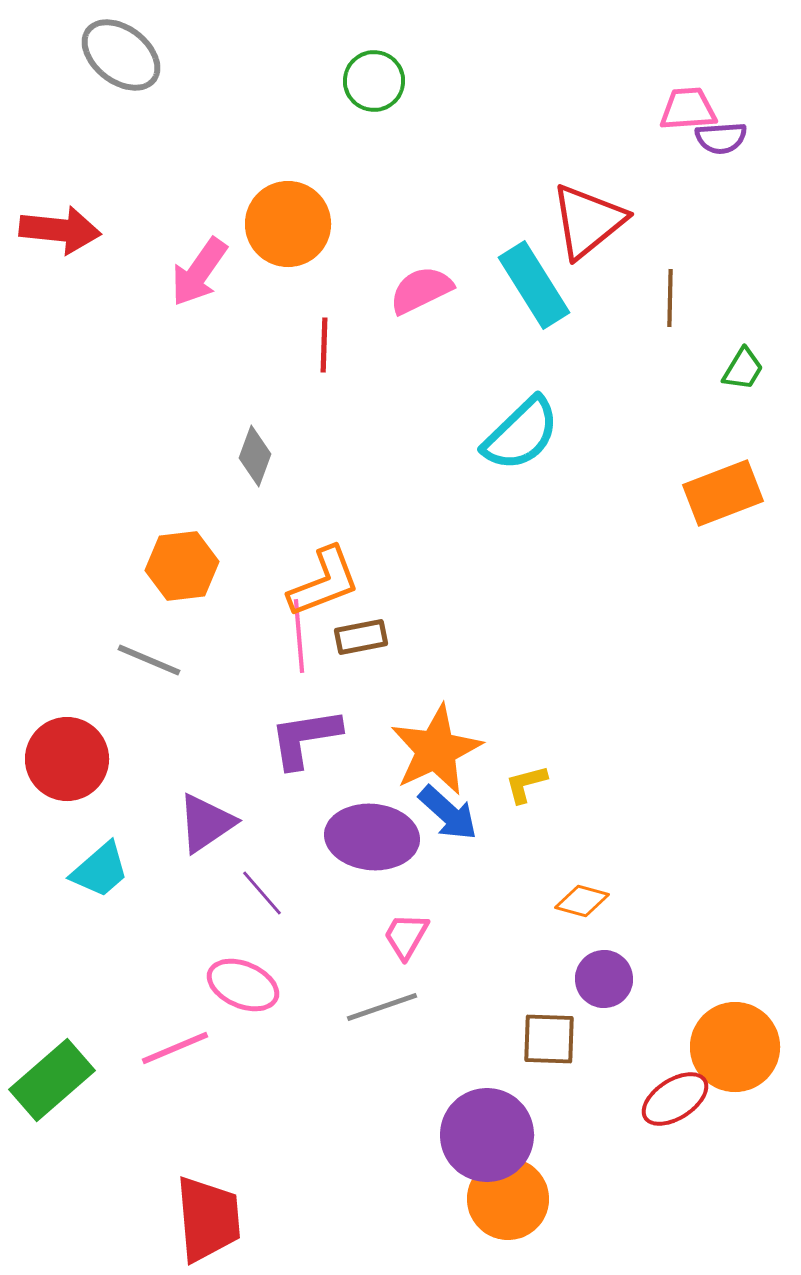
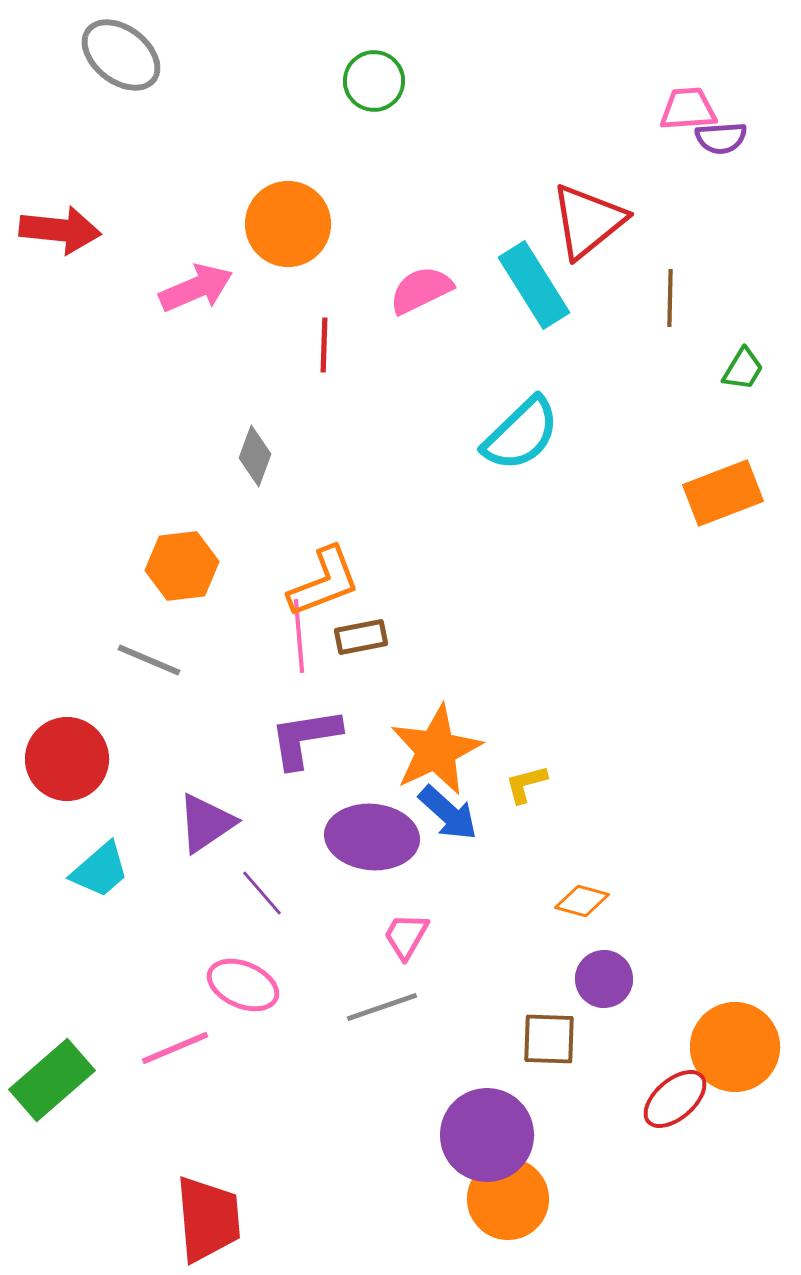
pink arrow at (199, 272): moved 3 px left, 16 px down; rotated 148 degrees counterclockwise
red ellipse at (675, 1099): rotated 8 degrees counterclockwise
